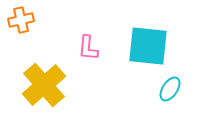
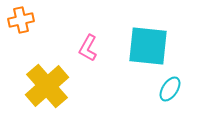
pink L-shape: rotated 24 degrees clockwise
yellow cross: moved 3 px right, 1 px down
